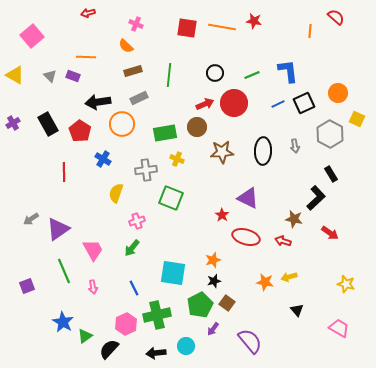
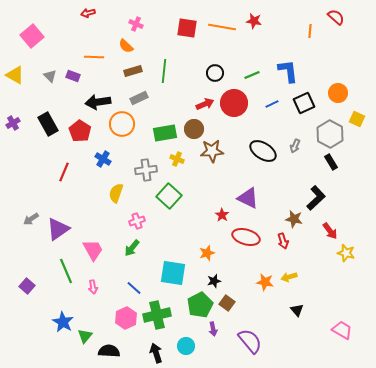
orange line at (86, 57): moved 8 px right
green line at (169, 75): moved 5 px left, 4 px up
blue line at (278, 104): moved 6 px left
brown circle at (197, 127): moved 3 px left, 2 px down
gray arrow at (295, 146): rotated 32 degrees clockwise
black ellipse at (263, 151): rotated 60 degrees counterclockwise
brown star at (222, 152): moved 10 px left, 1 px up
red line at (64, 172): rotated 24 degrees clockwise
black rectangle at (331, 174): moved 12 px up
green square at (171, 198): moved 2 px left, 2 px up; rotated 20 degrees clockwise
red arrow at (330, 233): moved 2 px up; rotated 18 degrees clockwise
red arrow at (283, 241): rotated 126 degrees counterclockwise
orange star at (213, 260): moved 6 px left, 7 px up
green line at (64, 271): moved 2 px right
yellow star at (346, 284): moved 31 px up
purple square at (27, 286): rotated 28 degrees counterclockwise
blue line at (134, 288): rotated 21 degrees counterclockwise
pink hexagon at (126, 324): moved 6 px up
pink trapezoid at (339, 328): moved 3 px right, 2 px down
purple arrow at (213, 329): rotated 48 degrees counterclockwise
green triangle at (85, 336): rotated 14 degrees counterclockwise
black semicircle at (109, 349): moved 2 px down; rotated 50 degrees clockwise
black arrow at (156, 353): rotated 78 degrees clockwise
